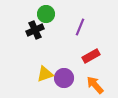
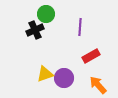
purple line: rotated 18 degrees counterclockwise
orange arrow: moved 3 px right
